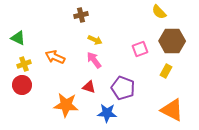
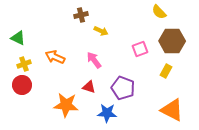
yellow arrow: moved 6 px right, 9 px up
